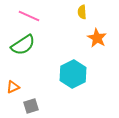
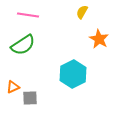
yellow semicircle: rotated 32 degrees clockwise
pink line: moved 1 px left, 1 px up; rotated 15 degrees counterclockwise
orange star: moved 2 px right, 1 px down
gray square: moved 1 px left, 8 px up; rotated 14 degrees clockwise
